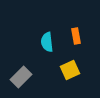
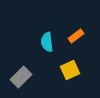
orange rectangle: rotated 63 degrees clockwise
